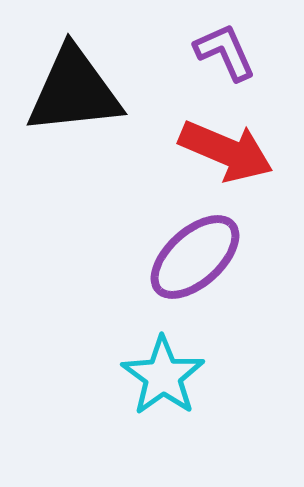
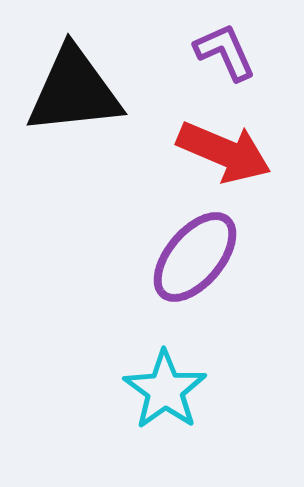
red arrow: moved 2 px left, 1 px down
purple ellipse: rotated 8 degrees counterclockwise
cyan star: moved 2 px right, 14 px down
